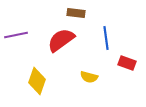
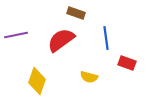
brown rectangle: rotated 12 degrees clockwise
